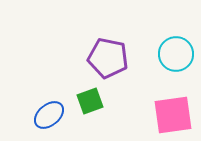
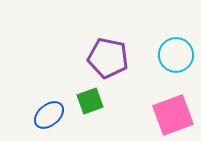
cyan circle: moved 1 px down
pink square: rotated 12 degrees counterclockwise
